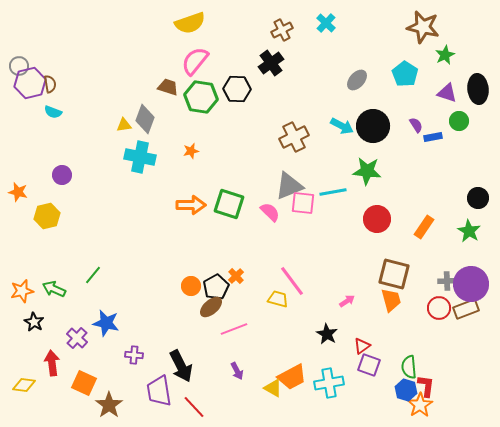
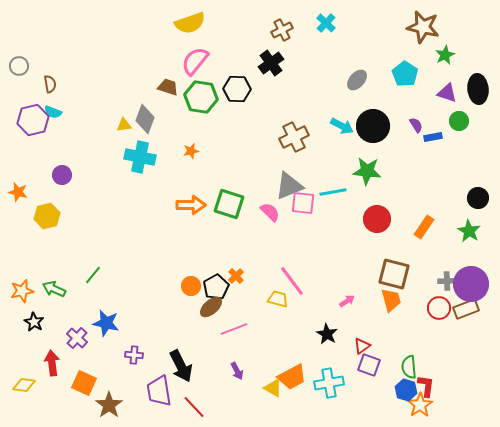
purple hexagon at (30, 83): moved 3 px right, 37 px down
